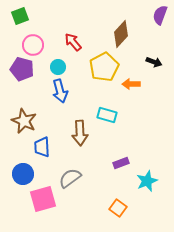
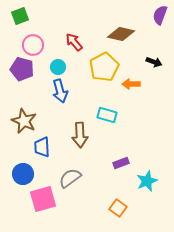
brown diamond: rotated 60 degrees clockwise
red arrow: moved 1 px right
brown arrow: moved 2 px down
